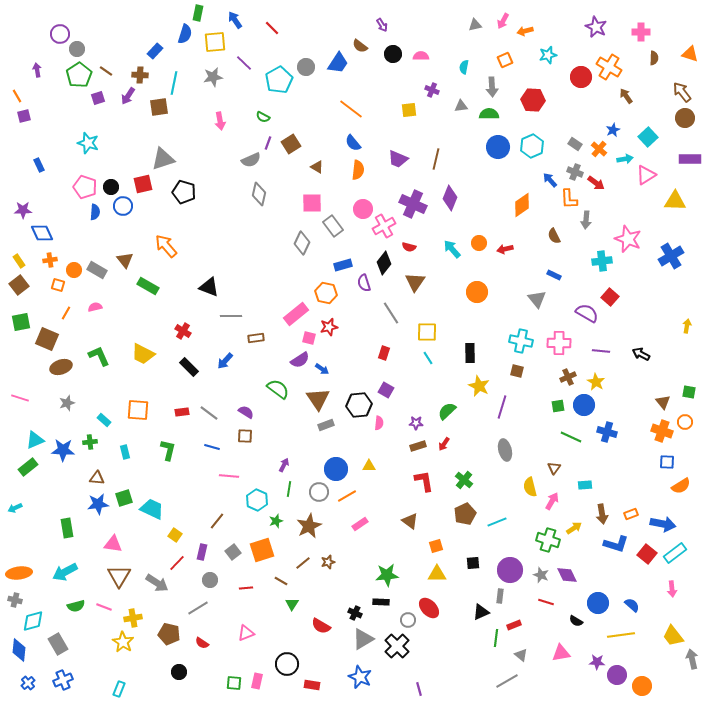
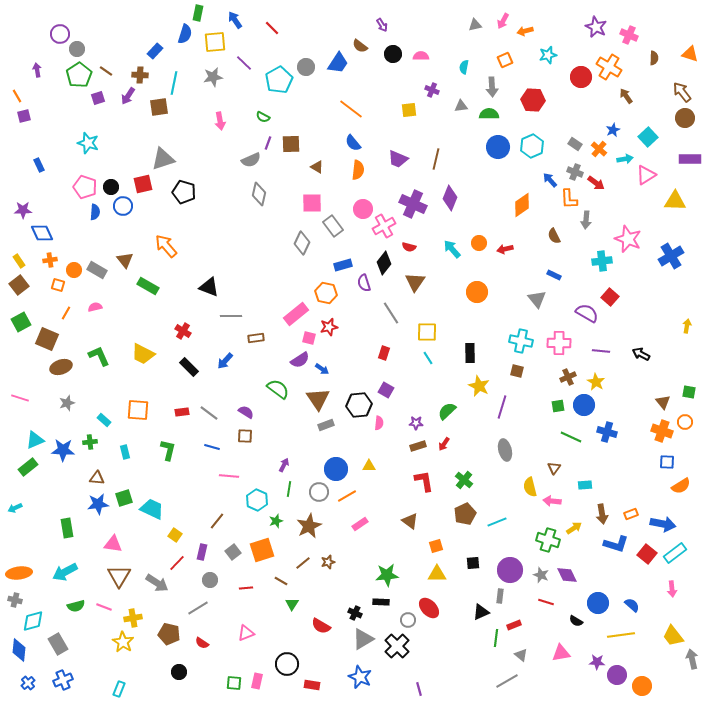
pink cross at (641, 32): moved 12 px left, 3 px down; rotated 24 degrees clockwise
brown square at (291, 144): rotated 30 degrees clockwise
green square at (21, 322): rotated 18 degrees counterclockwise
pink arrow at (552, 501): rotated 114 degrees counterclockwise
